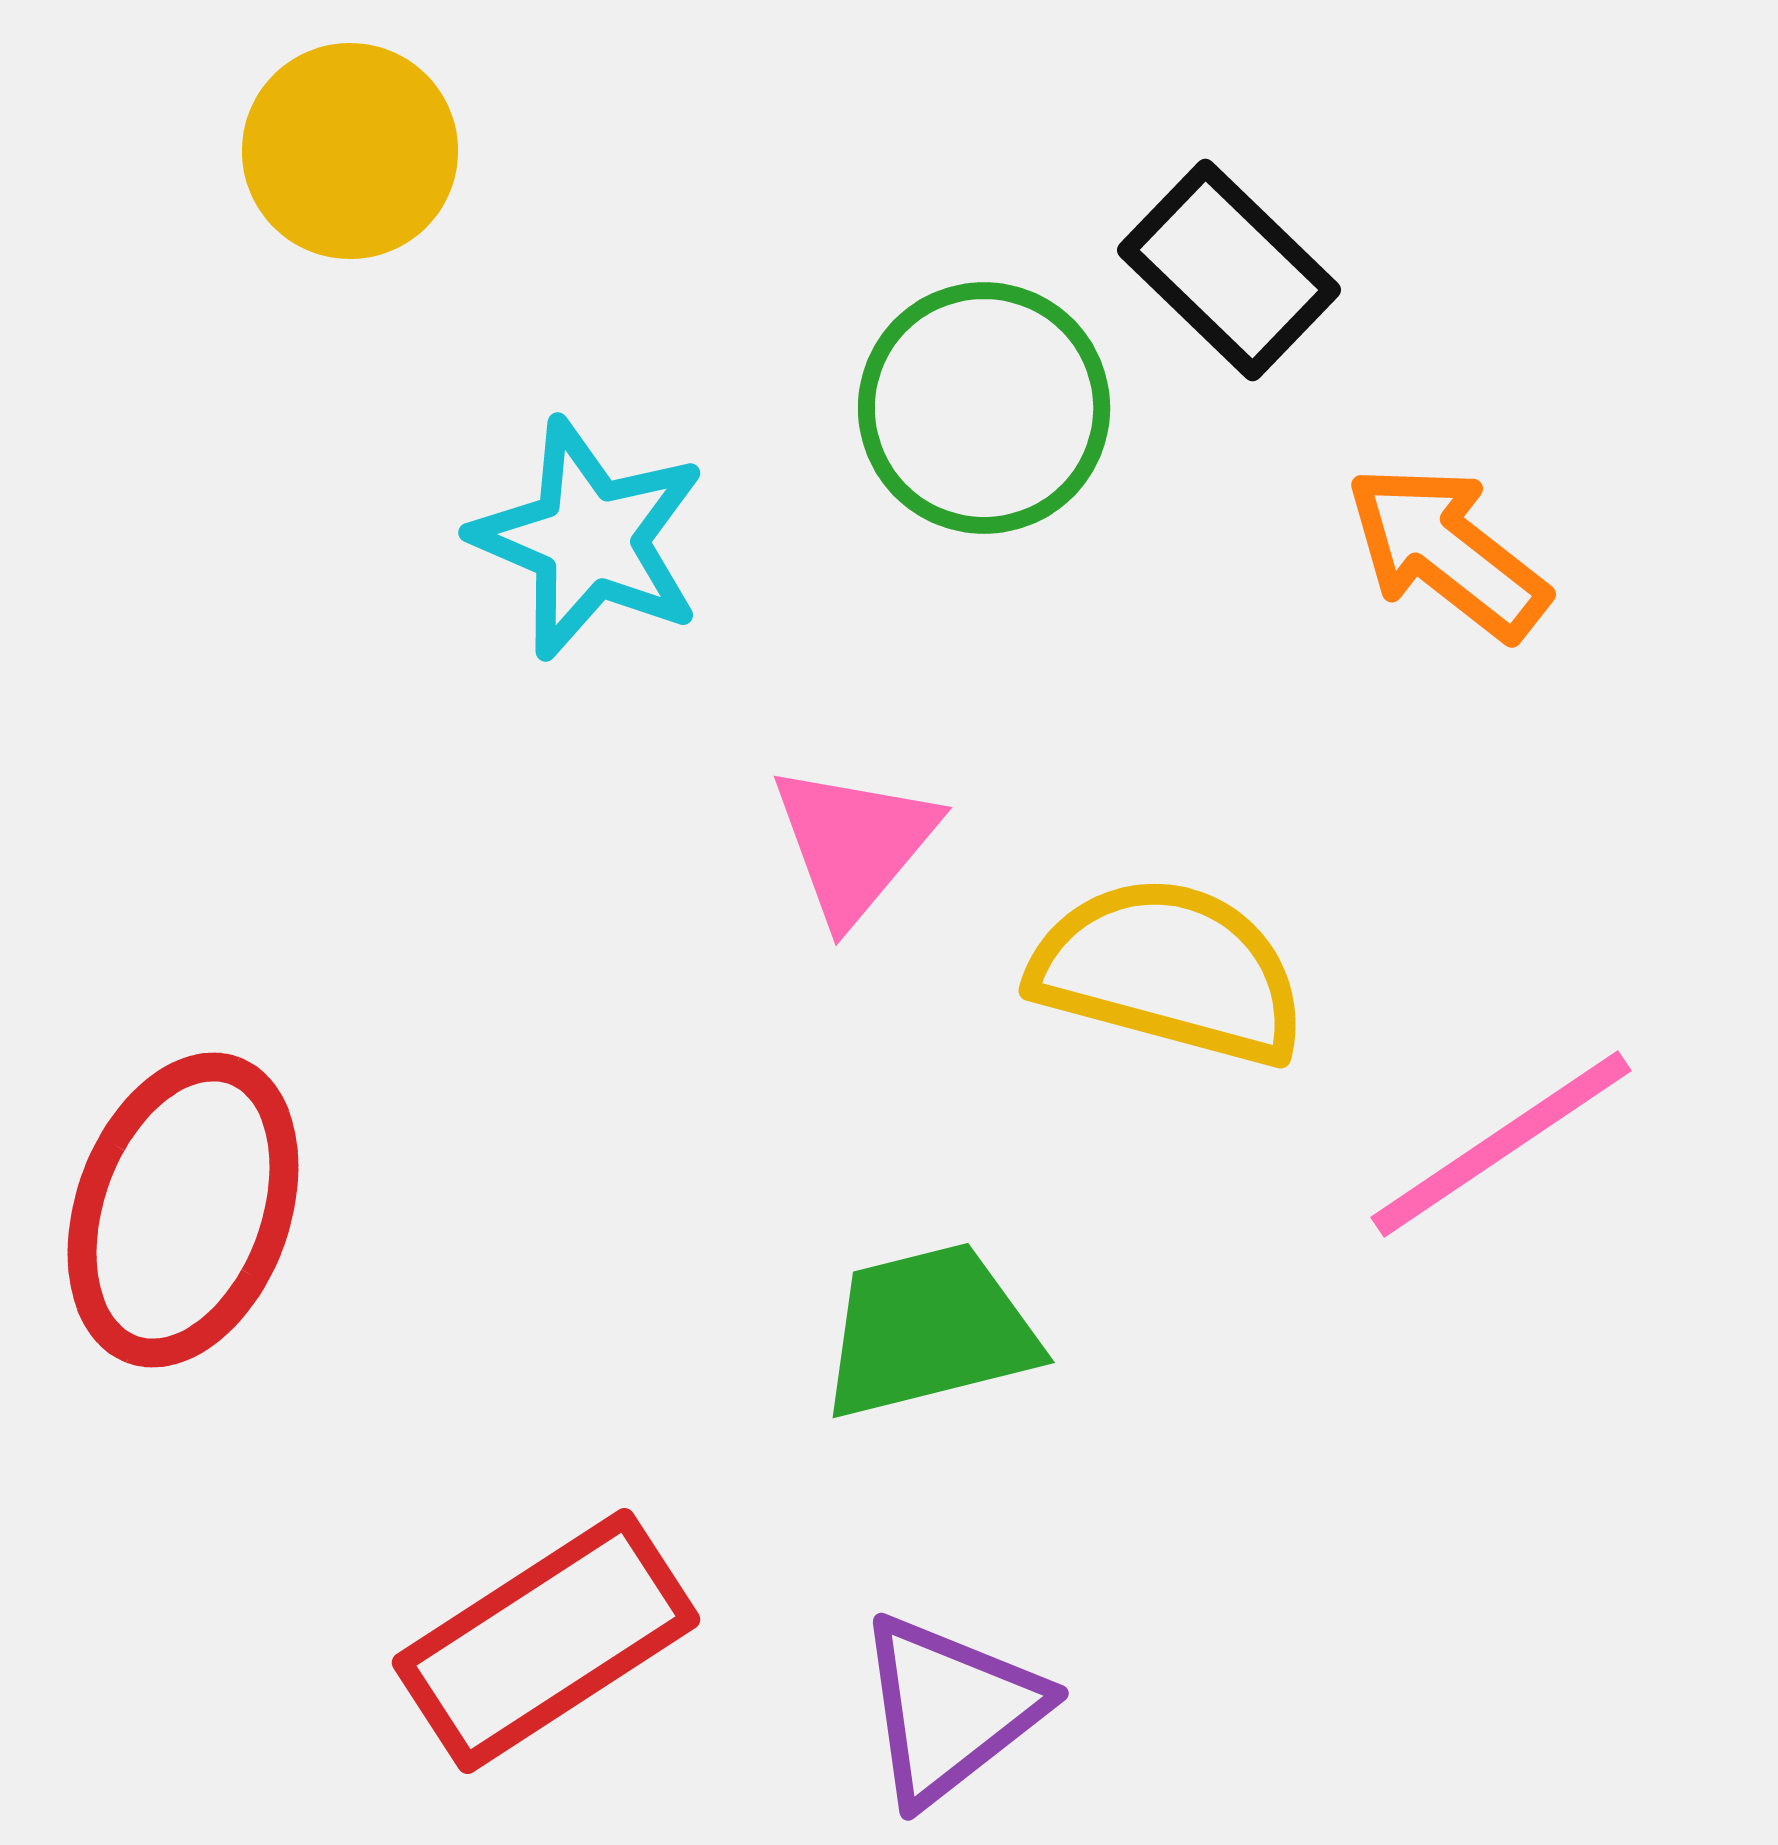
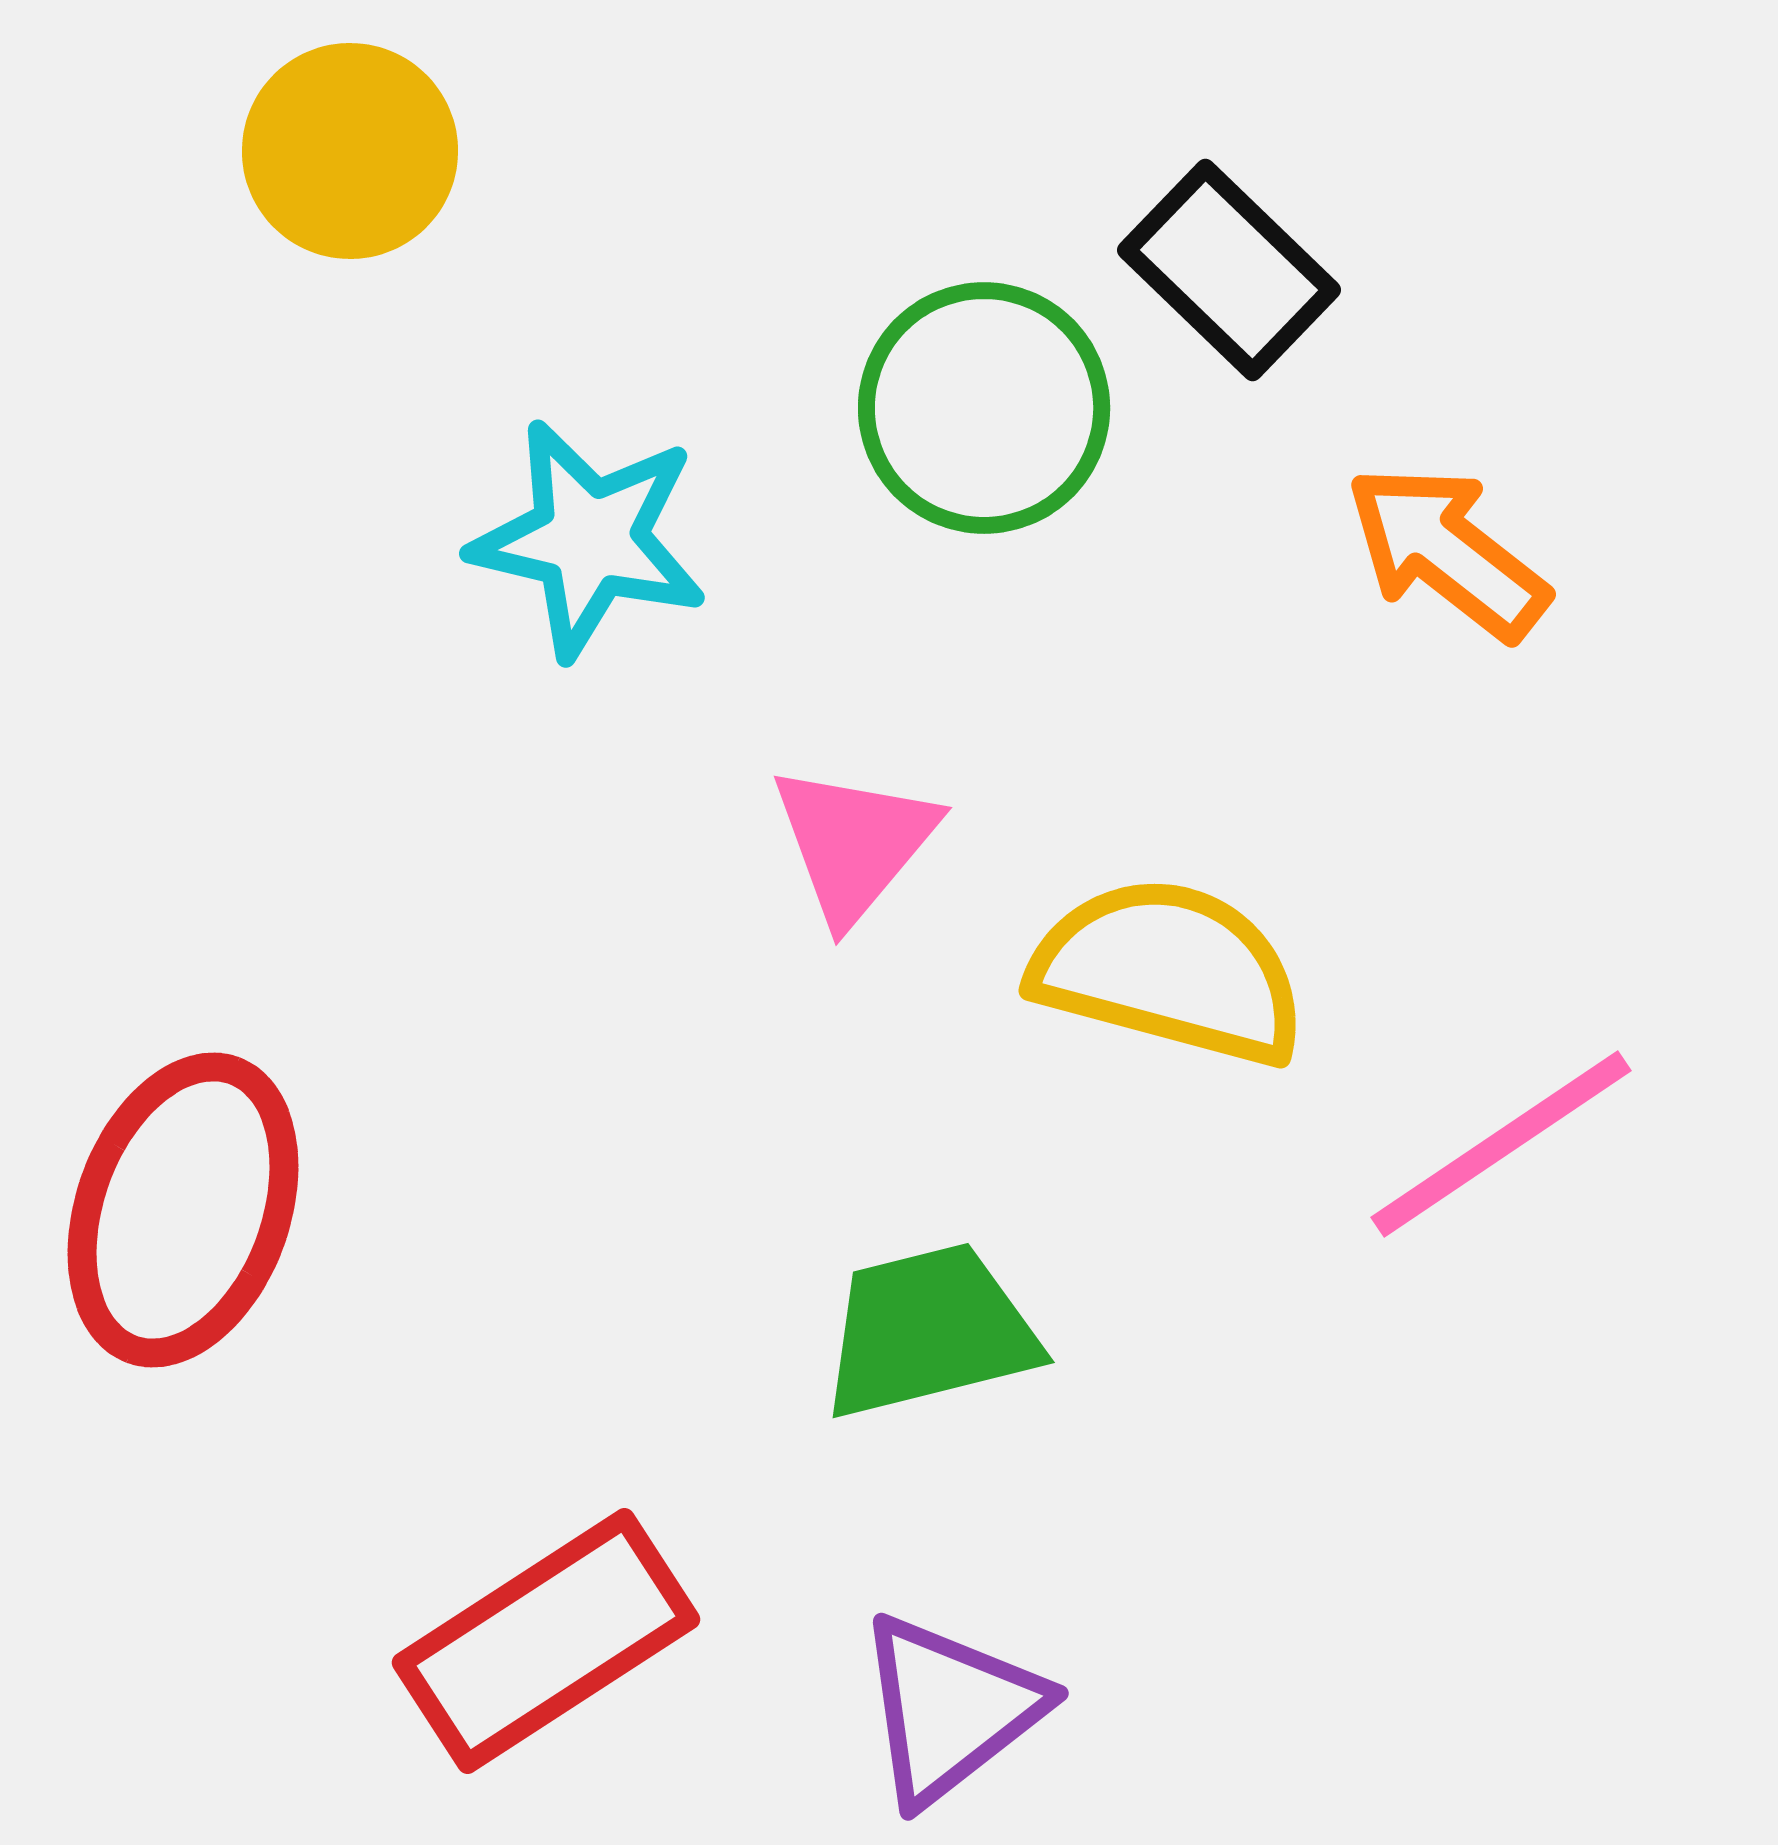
cyan star: rotated 10 degrees counterclockwise
